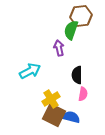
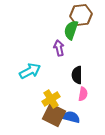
brown hexagon: moved 1 px up
